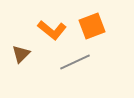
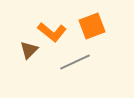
orange L-shape: moved 2 px down
brown triangle: moved 8 px right, 4 px up
